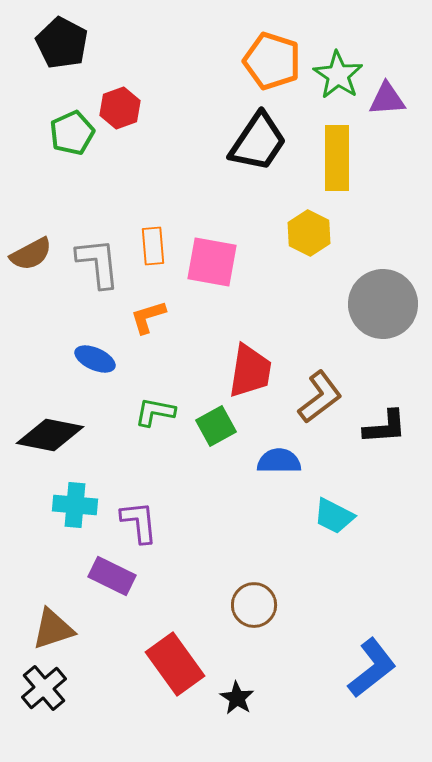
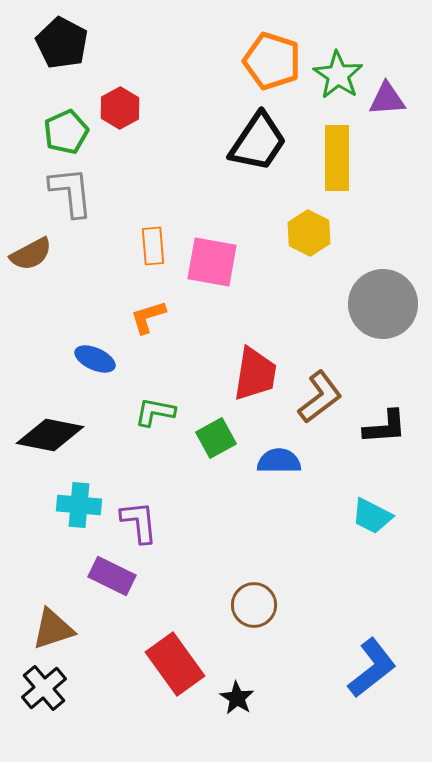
red hexagon: rotated 9 degrees counterclockwise
green pentagon: moved 6 px left, 1 px up
gray L-shape: moved 27 px left, 71 px up
red trapezoid: moved 5 px right, 3 px down
green square: moved 12 px down
cyan cross: moved 4 px right
cyan trapezoid: moved 38 px right
